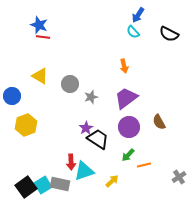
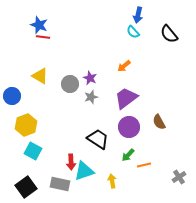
blue arrow: rotated 21 degrees counterclockwise
black semicircle: rotated 24 degrees clockwise
orange arrow: rotated 64 degrees clockwise
purple star: moved 4 px right, 50 px up; rotated 16 degrees counterclockwise
yellow arrow: rotated 56 degrees counterclockwise
cyan square: moved 10 px left, 34 px up; rotated 30 degrees counterclockwise
